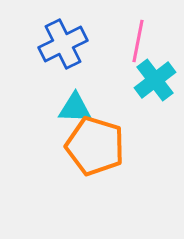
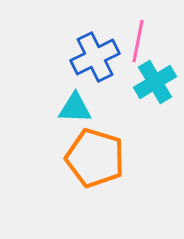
blue cross: moved 32 px right, 13 px down
cyan cross: moved 2 px down; rotated 6 degrees clockwise
orange pentagon: moved 12 px down
